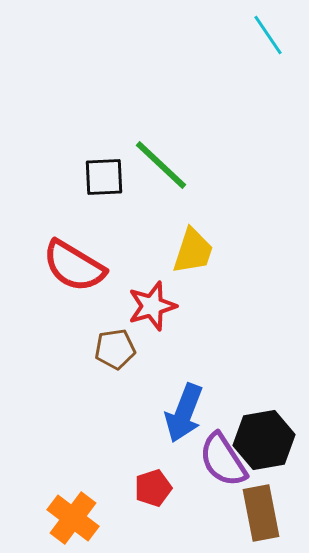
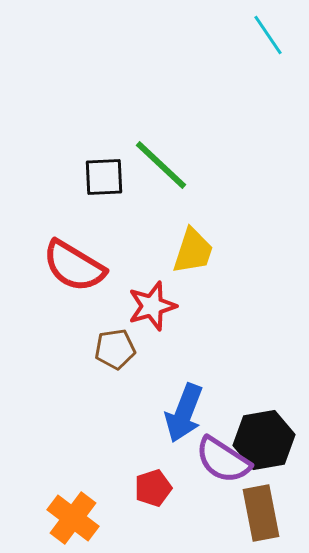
purple semicircle: rotated 24 degrees counterclockwise
